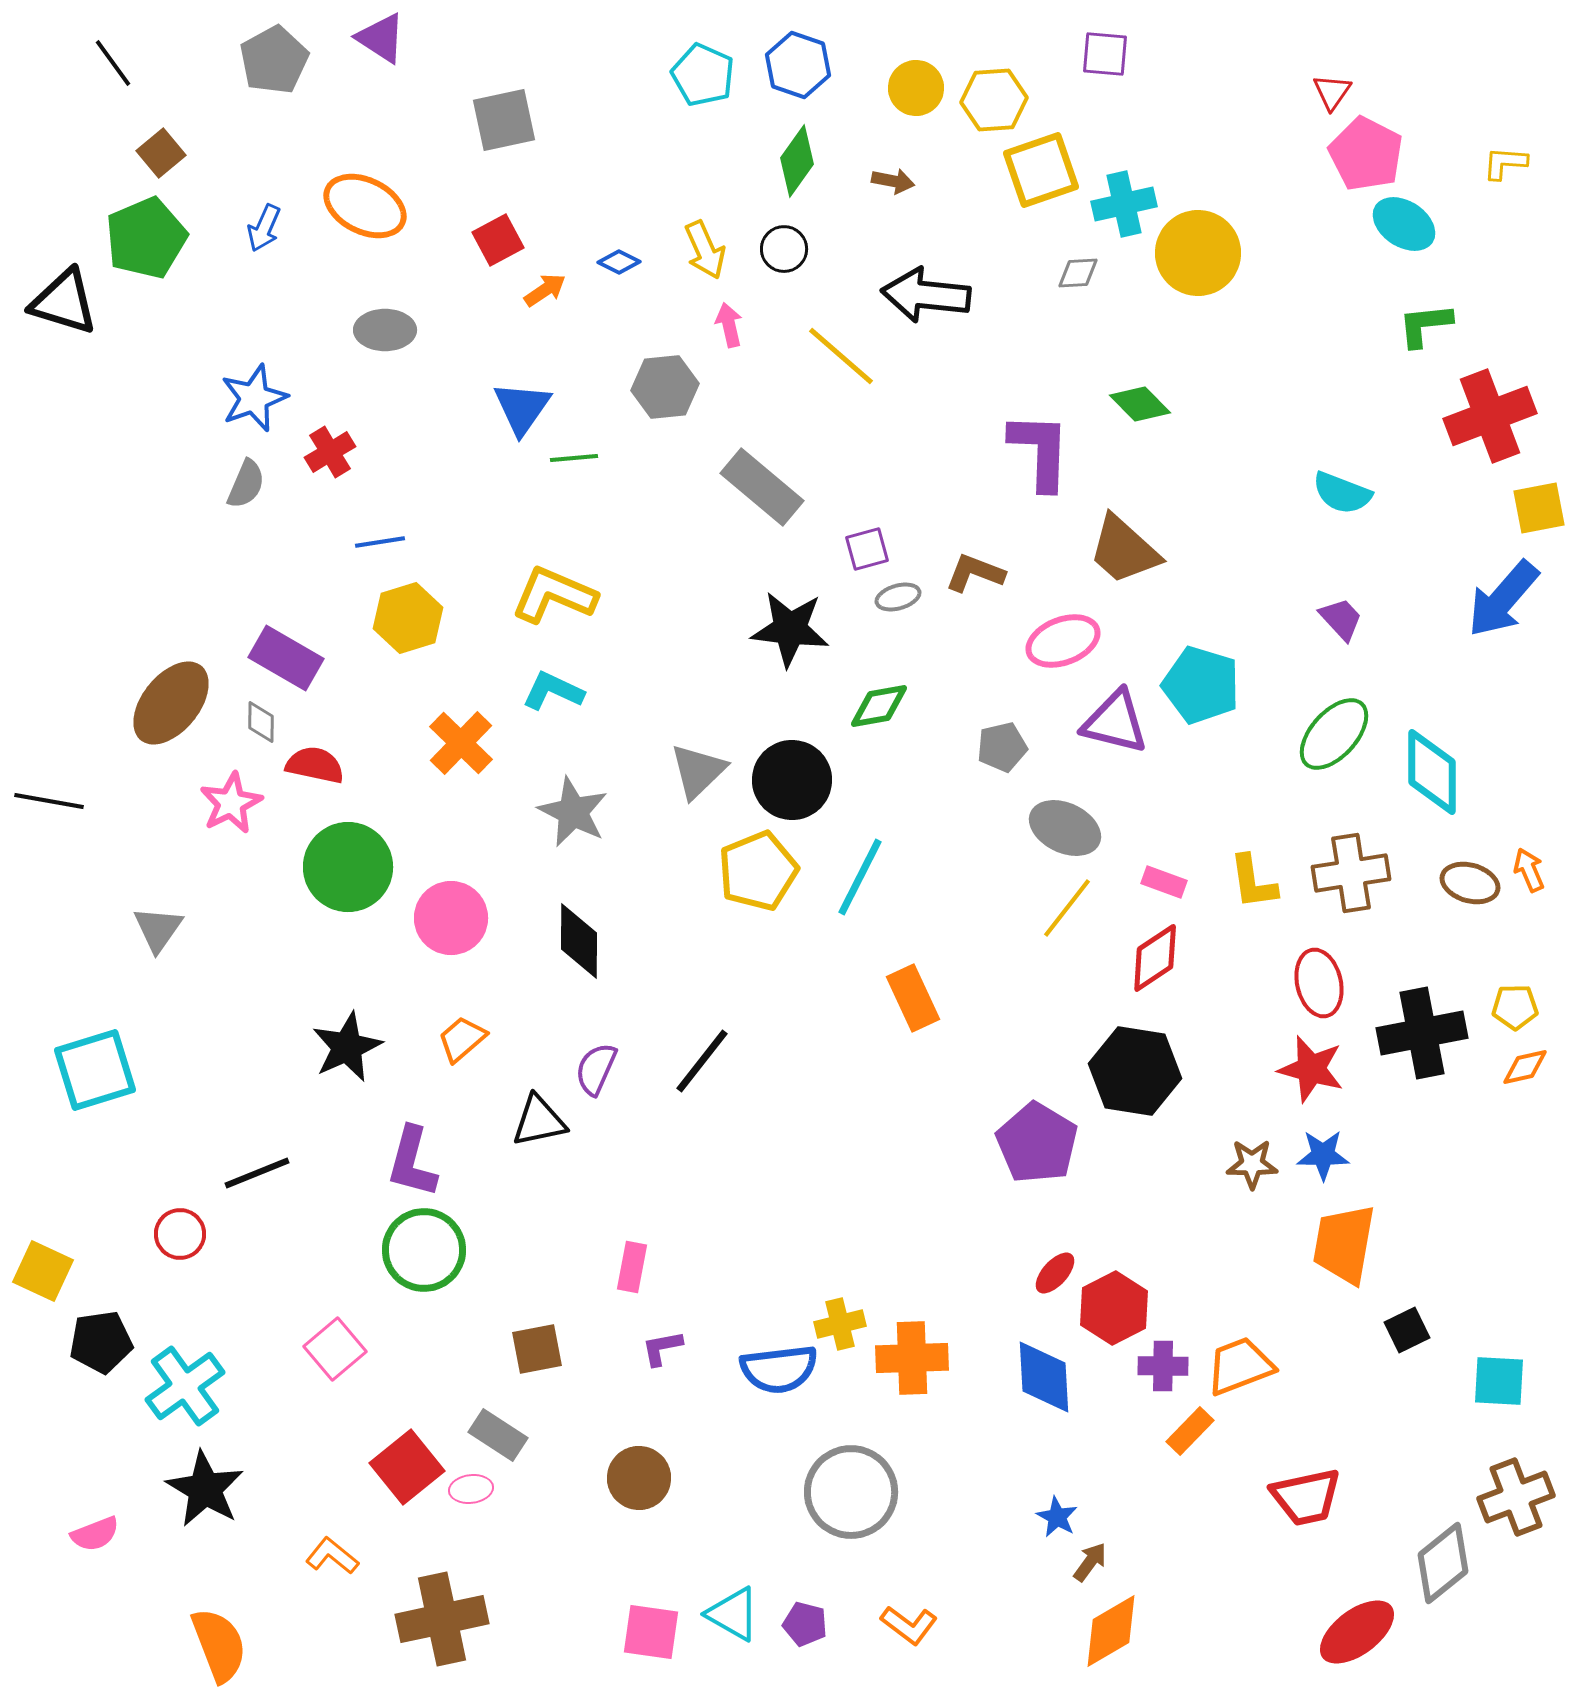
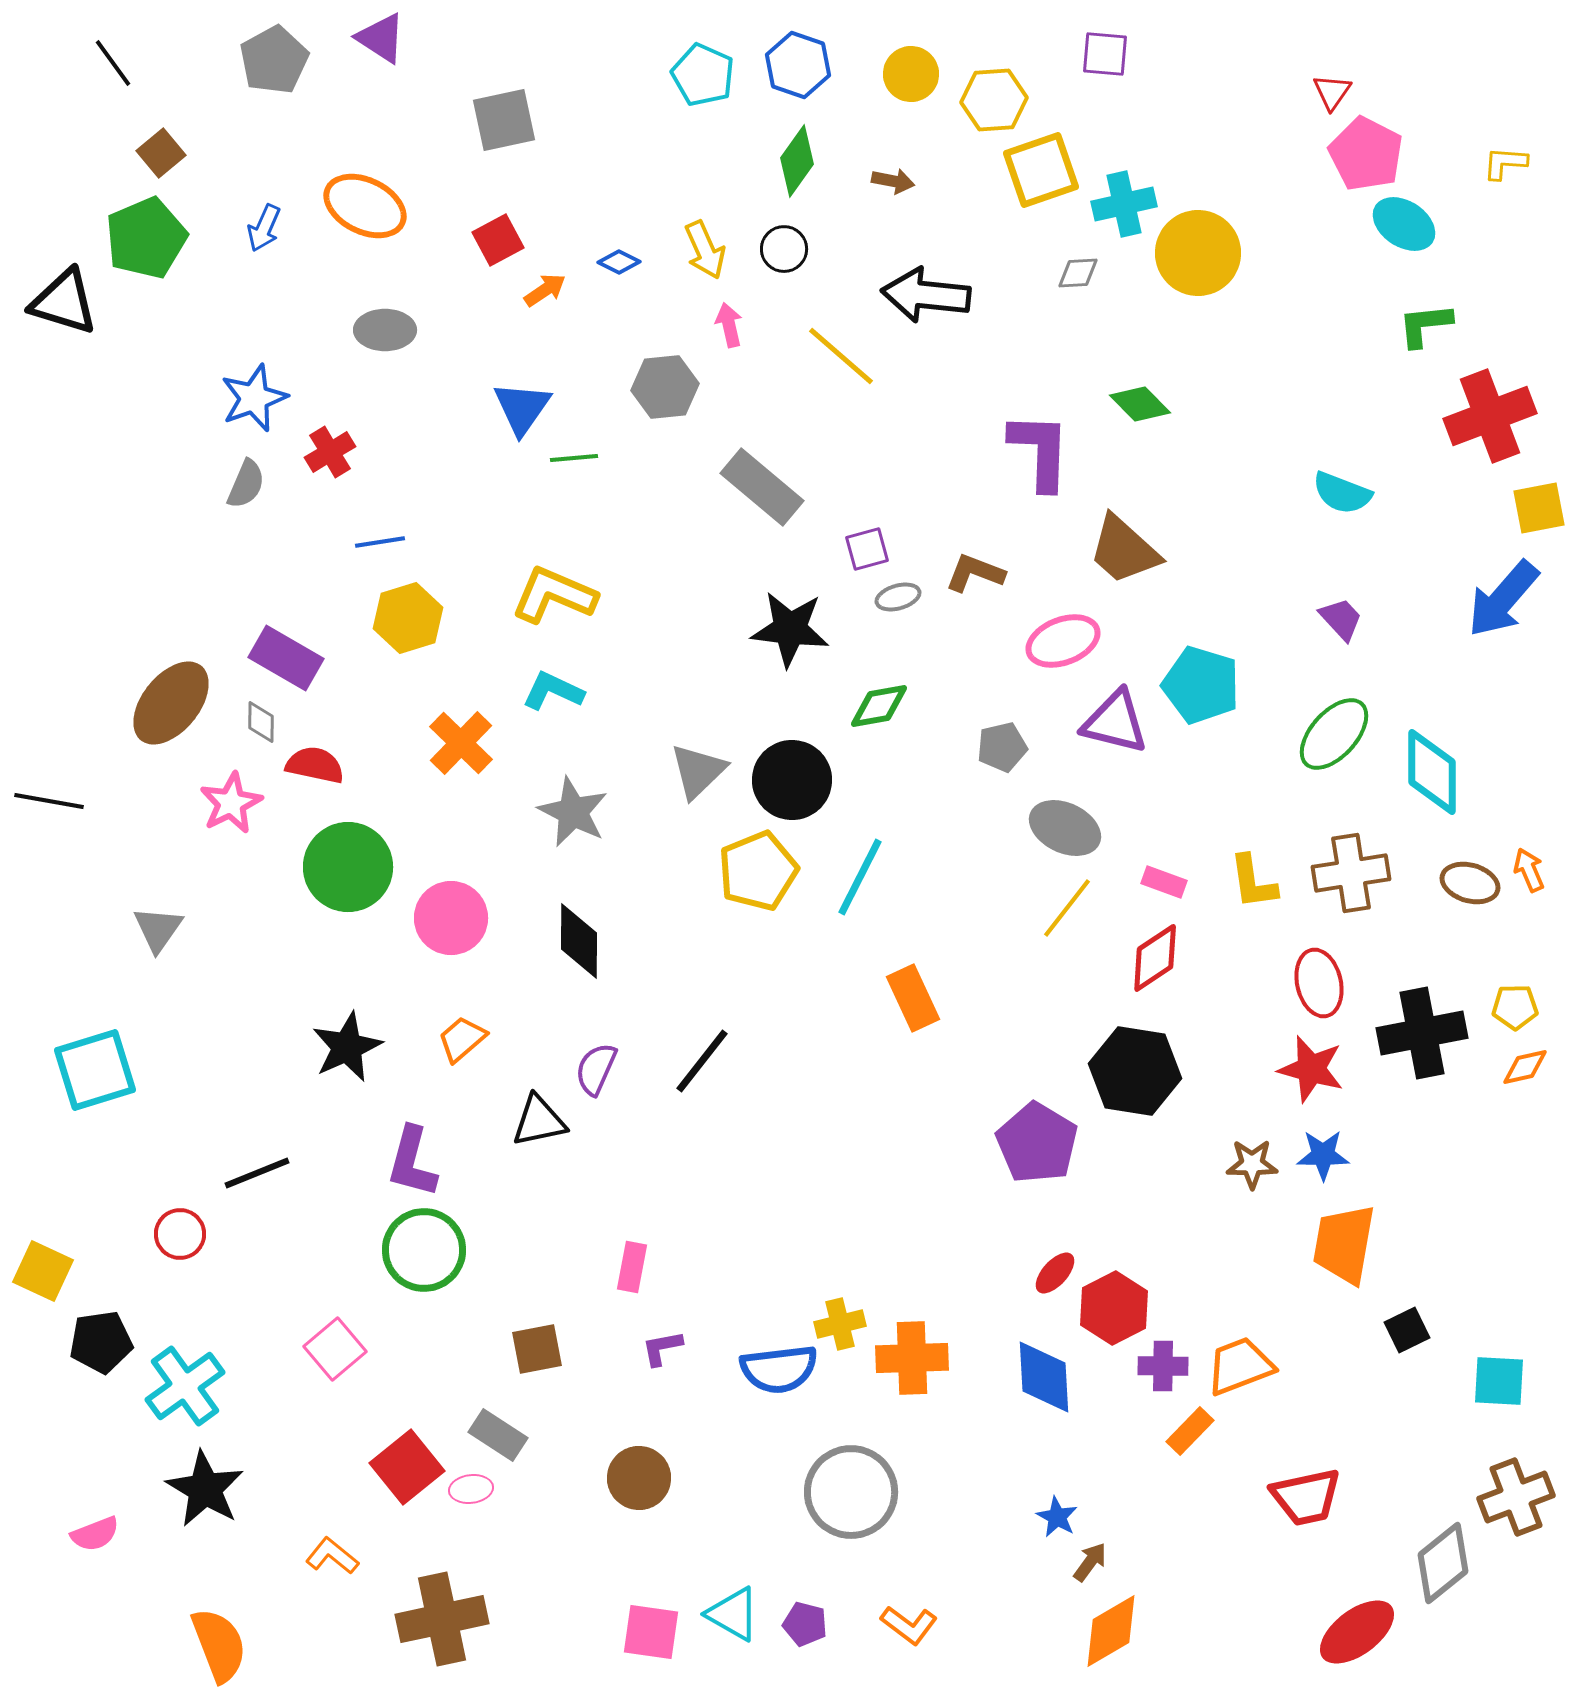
yellow circle at (916, 88): moved 5 px left, 14 px up
